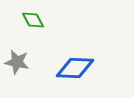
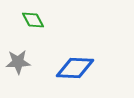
gray star: moved 1 px right; rotated 15 degrees counterclockwise
